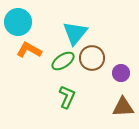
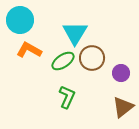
cyan circle: moved 2 px right, 2 px up
cyan triangle: rotated 8 degrees counterclockwise
brown triangle: rotated 35 degrees counterclockwise
